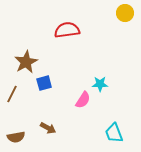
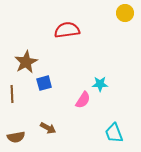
brown line: rotated 30 degrees counterclockwise
